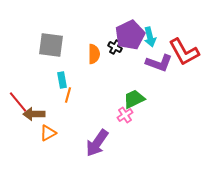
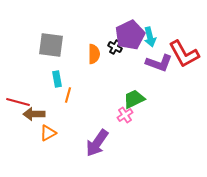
red L-shape: moved 2 px down
cyan rectangle: moved 5 px left, 1 px up
red line: rotated 35 degrees counterclockwise
